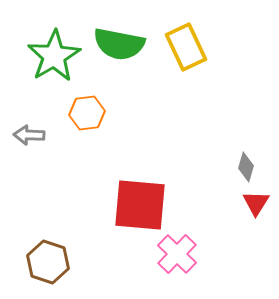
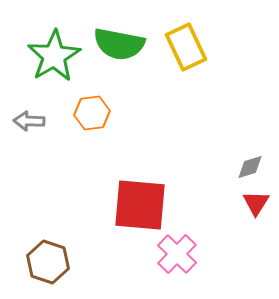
orange hexagon: moved 5 px right
gray arrow: moved 14 px up
gray diamond: moved 4 px right; rotated 56 degrees clockwise
